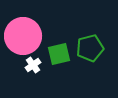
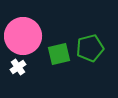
white cross: moved 15 px left, 2 px down
